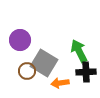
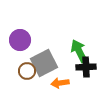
gray square: rotated 32 degrees clockwise
black cross: moved 5 px up
